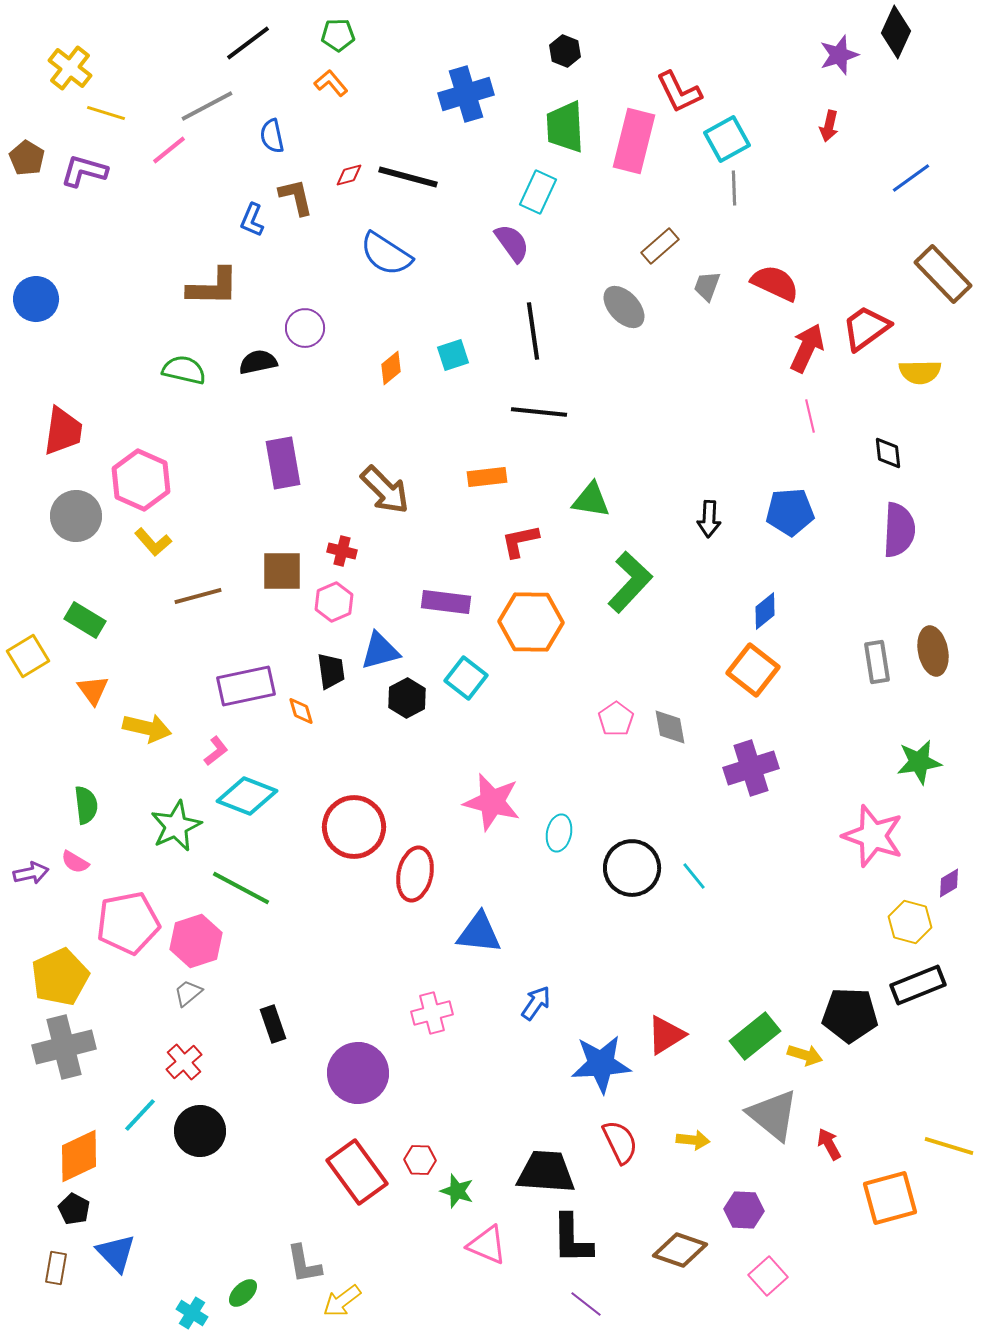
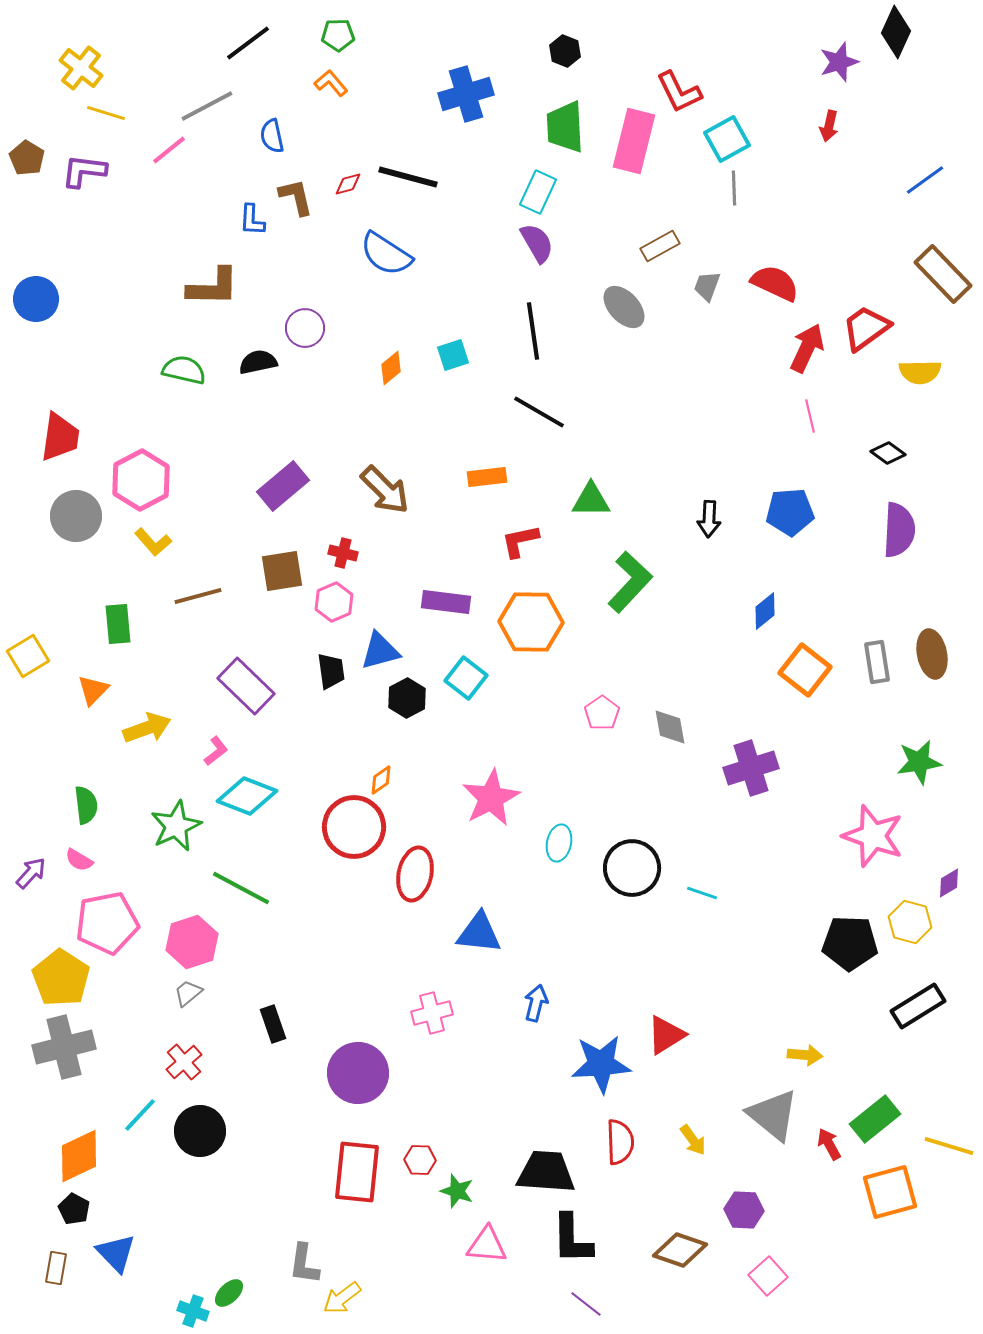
purple star at (839, 55): moved 7 px down
yellow cross at (70, 68): moved 11 px right
purple L-shape at (84, 171): rotated 9 degrees counterclockwise
red diamond at (349, 175): moved 1 px left, 9 px down
blue line at (911, 178): moved 14 px right, 2 px down
blue L-shape at (252, 220): rotated 20 degrees counterclockwise
purple semicircle at (512, 243): moved 25 px right; rotated 6 degrees clockwise
brown rectangle at (660, 246): rotated 12 degrees clockwise
black line at (539, 412): rotated 24 degrees clockwise
red trapezoid at (63, 431): moved 3 px left, 6 px down
black diamond at (888, 453): rotated 48 degrees counterclockwise
purple rectangle at (283, 463): moved 23 px down; rotated 60 degrees clockwise
pink hexagon at (141, 480): rotated 8 degrees clockwise
green triangle at (591, 500): rotated 9 degrees counterclockwise
red cross at (342, 551): moved 1 px right, 2 px down
brown square at (282, 571): rotated 9 degrees counterclockwise
green rectangle at (85, 620): moved 33 px right, 4 px down; rotated 54 degrees clockwise
brown ellipse at (933, 651): moved 1 px left, 3 px down
orange square at (753, 670): moved 52 px right
purple rectangle at (246, 686): rotated 56 degrees clockwise
orange triangle at (93, 690): rotated 20 degrees clockwise
orange diamond at (301, 711): moved 80 px right, 69 px down; rotated 72 degrees clockwise
pink pentagon at (616, 719): moved 14 px left, 6 px up
yellow arrow at (147, 728): rotated 33 degrees counterclockwise
pink star at (492, 802): moved 1 px left, 4 px up; rotated 30 degrees clockwise
cyan ellipse at (559, 833): moved 10 px down
pink semicircle at (75, 862): moved 4 px right, 2 px up
purple arrow at (31, 873): rotated 36 degrees counterclockwise
cyan line at (694, 876): moved 8 px right, 17 px down; rotated 32 degrees counterclockwise
pink pentagon at (128, 923): moved 21 px left
pink hexagon at (196, 941): moved 4 px left, 1 px down
yellow pentagon at (60, 977): moved 1 px right, 1 px down; rotated 14 degrees counterclockwise
black rectangle at (918, 985): moved 21 px down; rotated 10 degrees counterclockwise
blue arrow at (536, 1003): rotated 21 degrees counterclockwise
black pentagon at (850, 1015): moved 72 px up
green rectangle at (755, 1036): moved 120 px right, 83 px down
yellow arrow at (805, 1055): rotated 12 degrees counterclockwise
yellow arrow at (693, 1140): rotated 48 degrees clockwise
red semicircle at (620, 1142): rotated 24 degrees clockwise
red rectangle at (357, 1172): rotated 42 degrees clockwise
orange square at (890, 1198): moved 6 px up
pink triangle at (487, 1245): rotated 18 degrees counterclockwise
gray L-shape at (304, 1264): rotated 18 degrees clockwise
green ellipse at (243, 1293): moved 14 px left
yellow arrow at (342, 1301): moved 3 px up
cyan cross at (192, 1313): moved 1 px right, 2 px up; rotated 12 degrees counterclockwise
